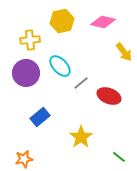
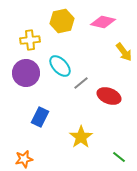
blue rectangle: rotated 24 degrees counterclockwise
